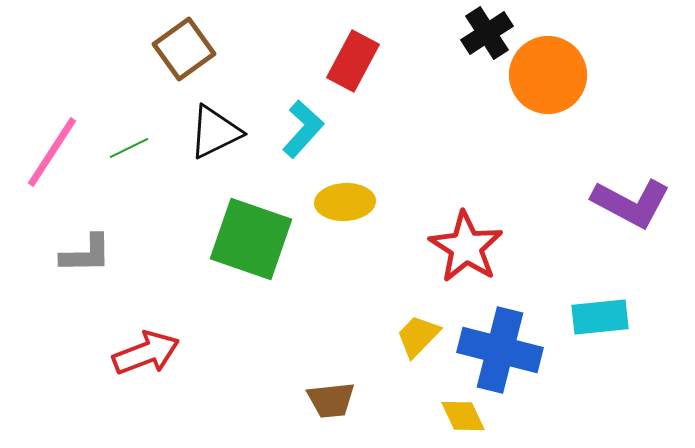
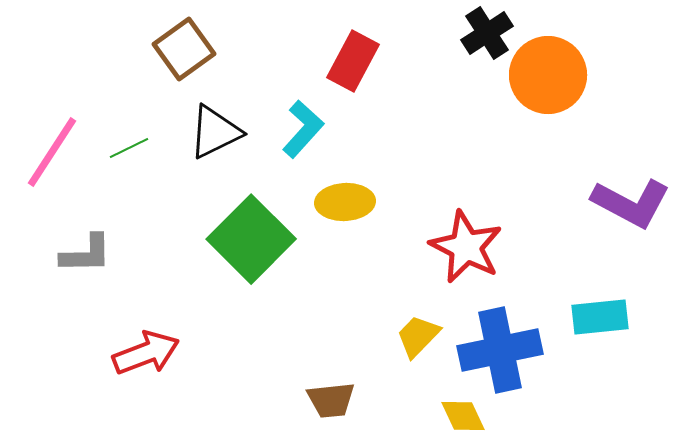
green square: rotated 26 degrees clockwise
red star: rotated 6 degrees counterclockwise
blue cross: rotated 26 degrees counterclockwise
